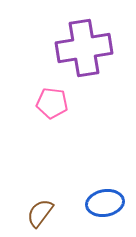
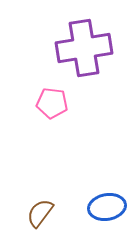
blue ellipse: moved 2 px right, 4 px down
